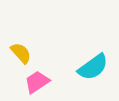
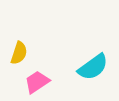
yellow semicircle: moved 2 px left; rotated 60 degrees clockwise
